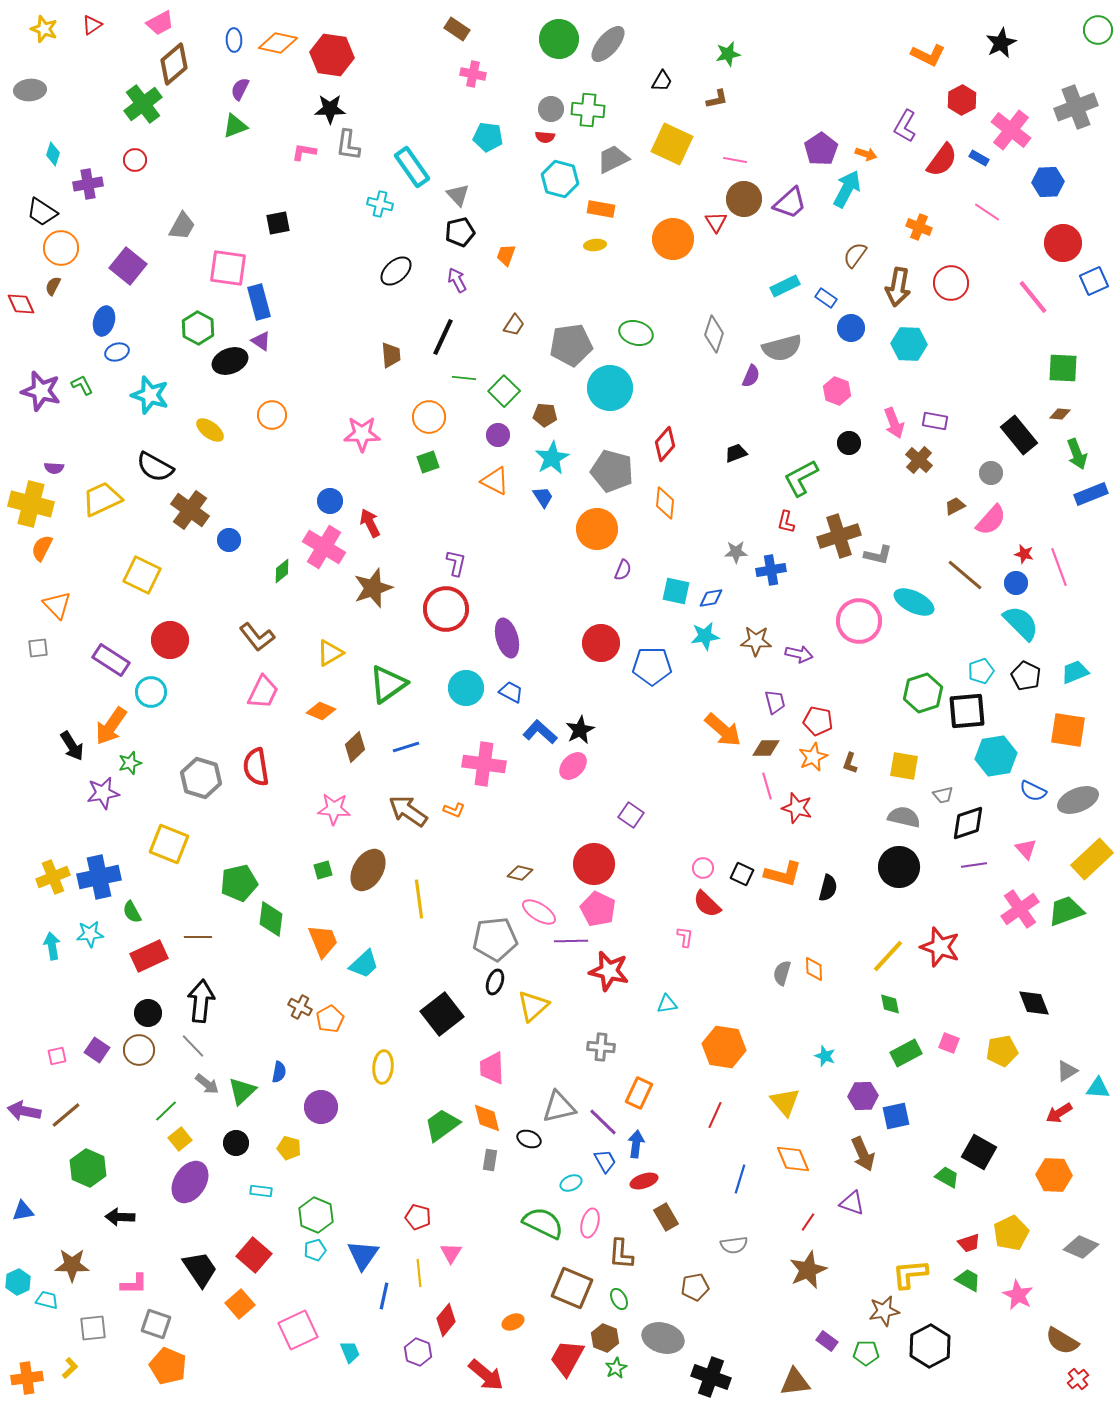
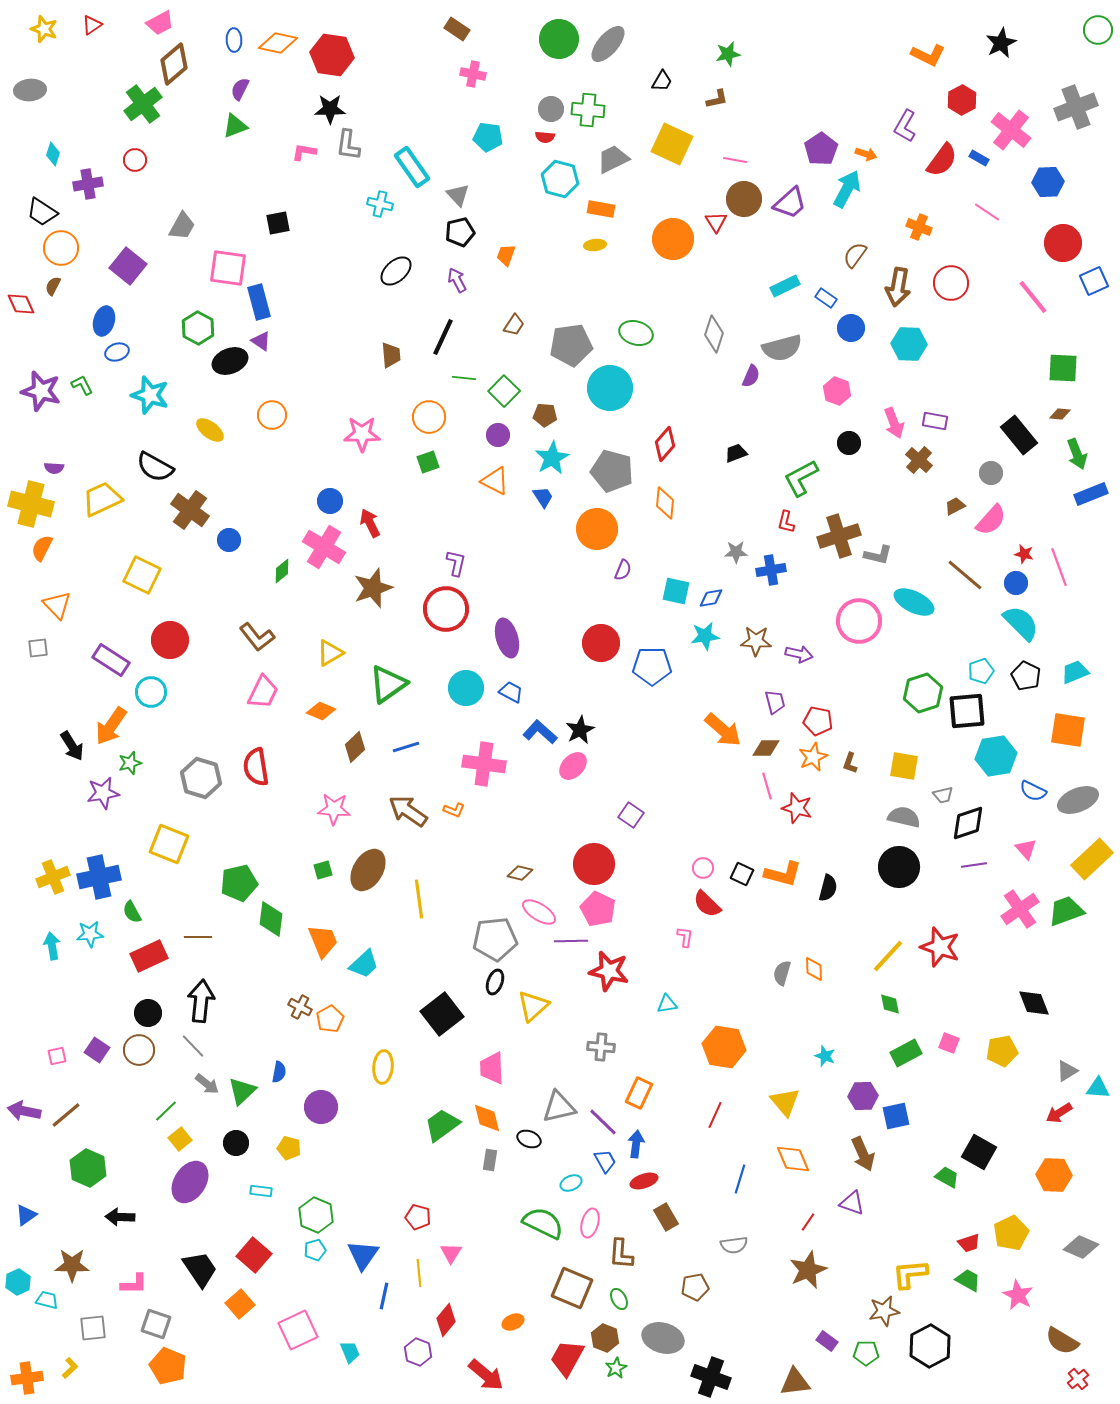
blue triangle at (23, 1211): moved 3 px right, 4 px down; rotated 25 degrees counterclockwise
